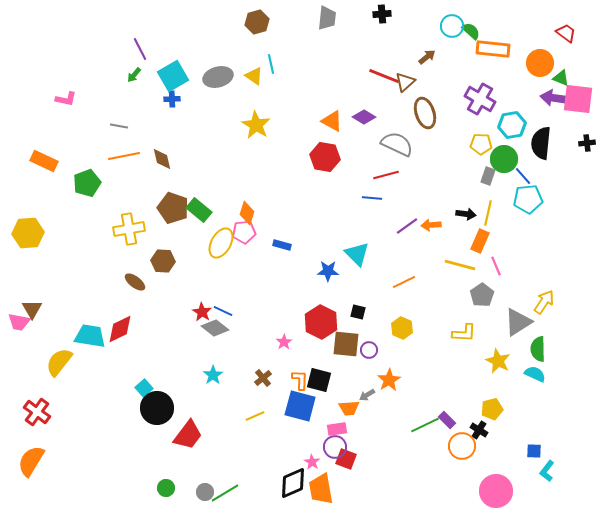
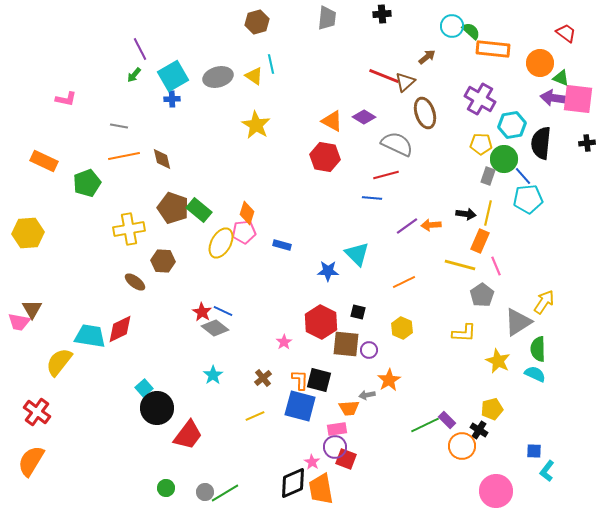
gray arrow at (367, 395): rotated 21 degrees clockwise
